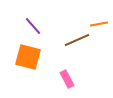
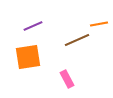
purple line: rotated 72 degrees counterclockwise
orange square: rotated 24 degrees counterclockwise
